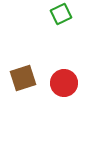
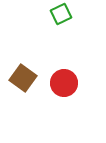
brown square: rotated 36 degrees counterclockwise
